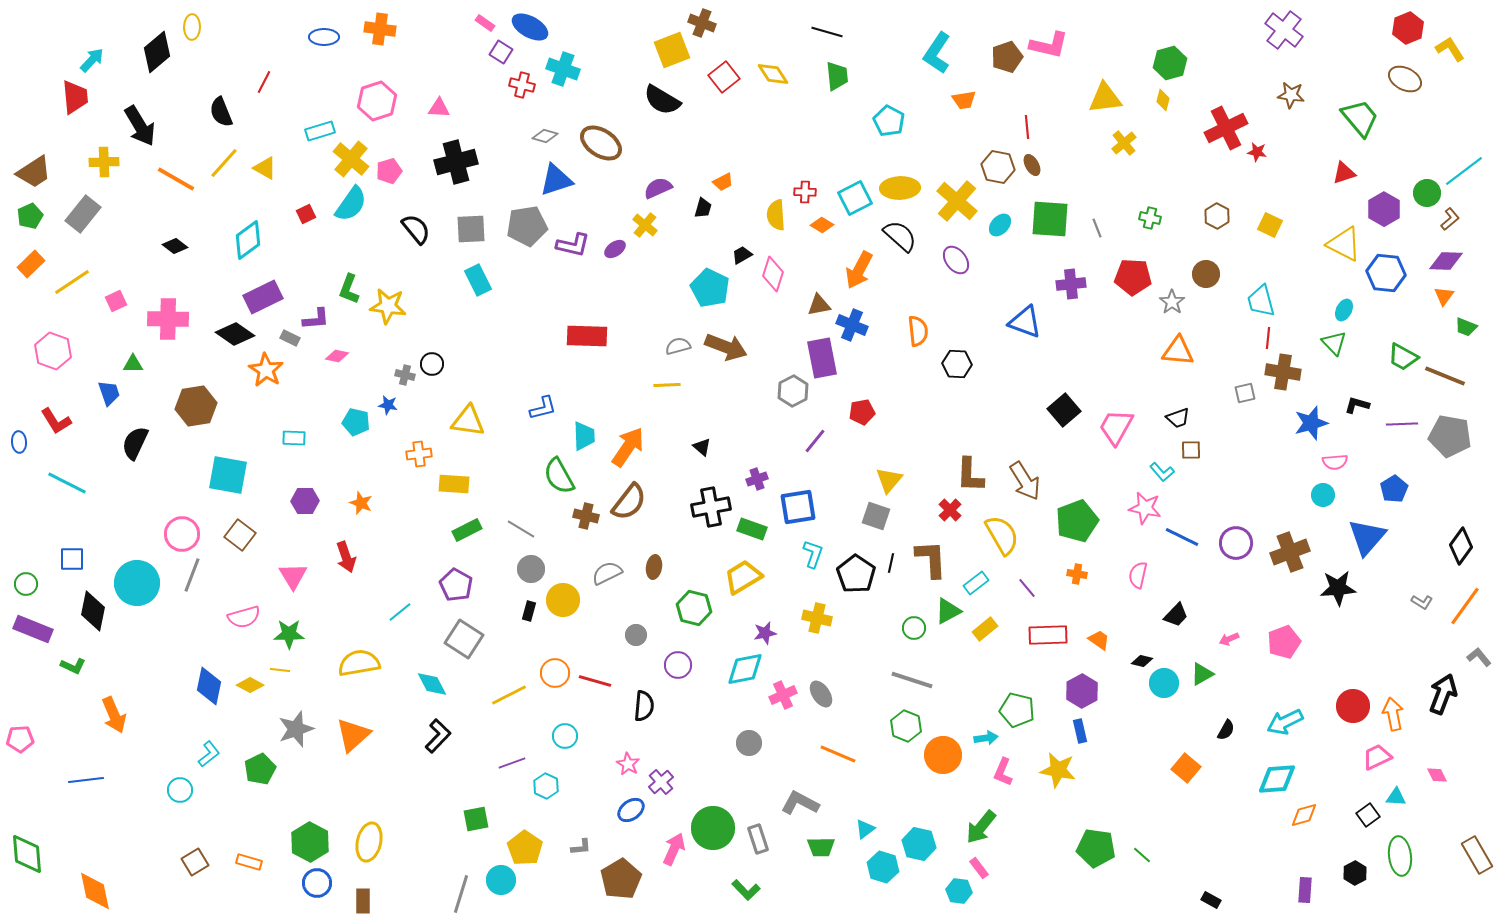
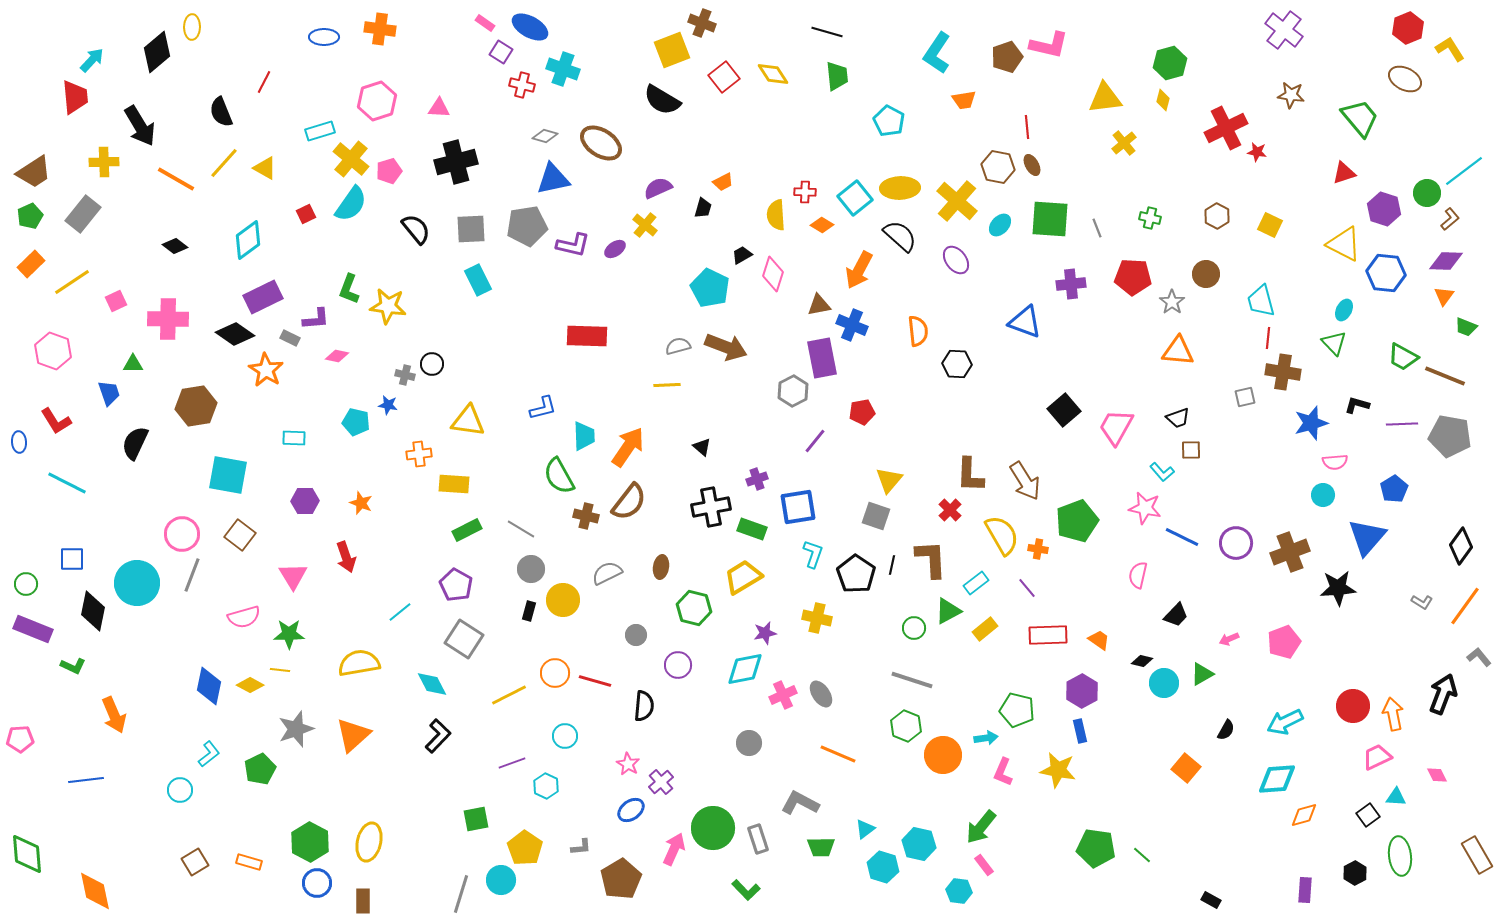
blue triangle at (556, 180): moved 3 px left, 1 px up; rotated 6 degrees clockwise
cyan square at (855, 198): rotated 12 degrees counterclockwise
purple hexagon at (1384, 209): rotated 12 degrees counterclockwise
gray square at (1245, 393): moved 4 px down
black line at (891, 563): moved 1 px right, 2 px down
brown ellipse at (654, 567): moved 7 px right
orange cross at (1077, 574): moved 39 px left, 25 px up
pink rectangle at (979, 868): moved 5 px right, 3 px up
